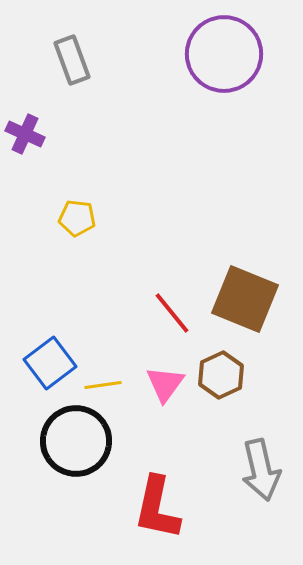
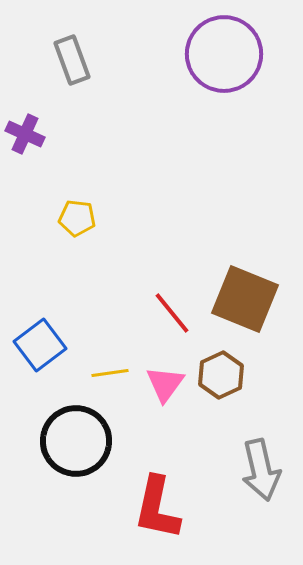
blue square: moved 10 px left, 18 px up
yellow line: moved 7 px right, 12 px up
